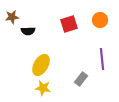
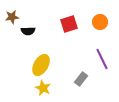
orange circle: moved 2 px down
purple line: rotated 20 degrees counterclockwise
yellow star: rotated 14 degrees clockwise
